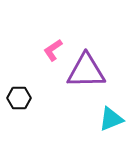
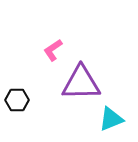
purple triangle: moved 5 px left, 12 px down
black hexagon: moved 2 px left, 2 px down
